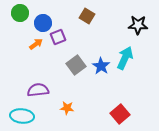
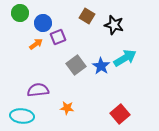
black star: moved 24 px left; rotated 12 degrees clockwise
cyan arrow: rotated 35 degrees clockwise
